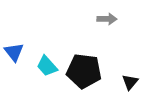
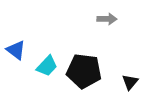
blue triangle: moved 2 px right, 2 px up; rotated 15 degrees counterclockwise
cyan trapezoid: rotated 95 degrees counterclockwise
